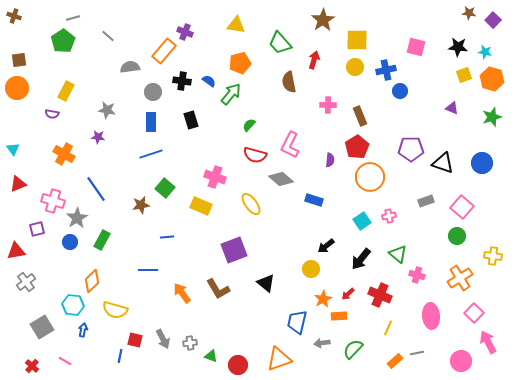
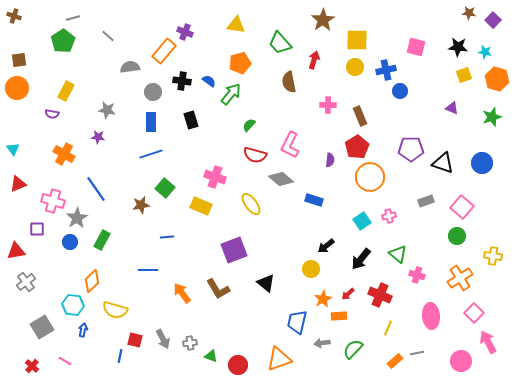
orange hexagon at (492, 79): moved 5 px right
purple square at (37, 229): rotated 14 degrees clockwise
